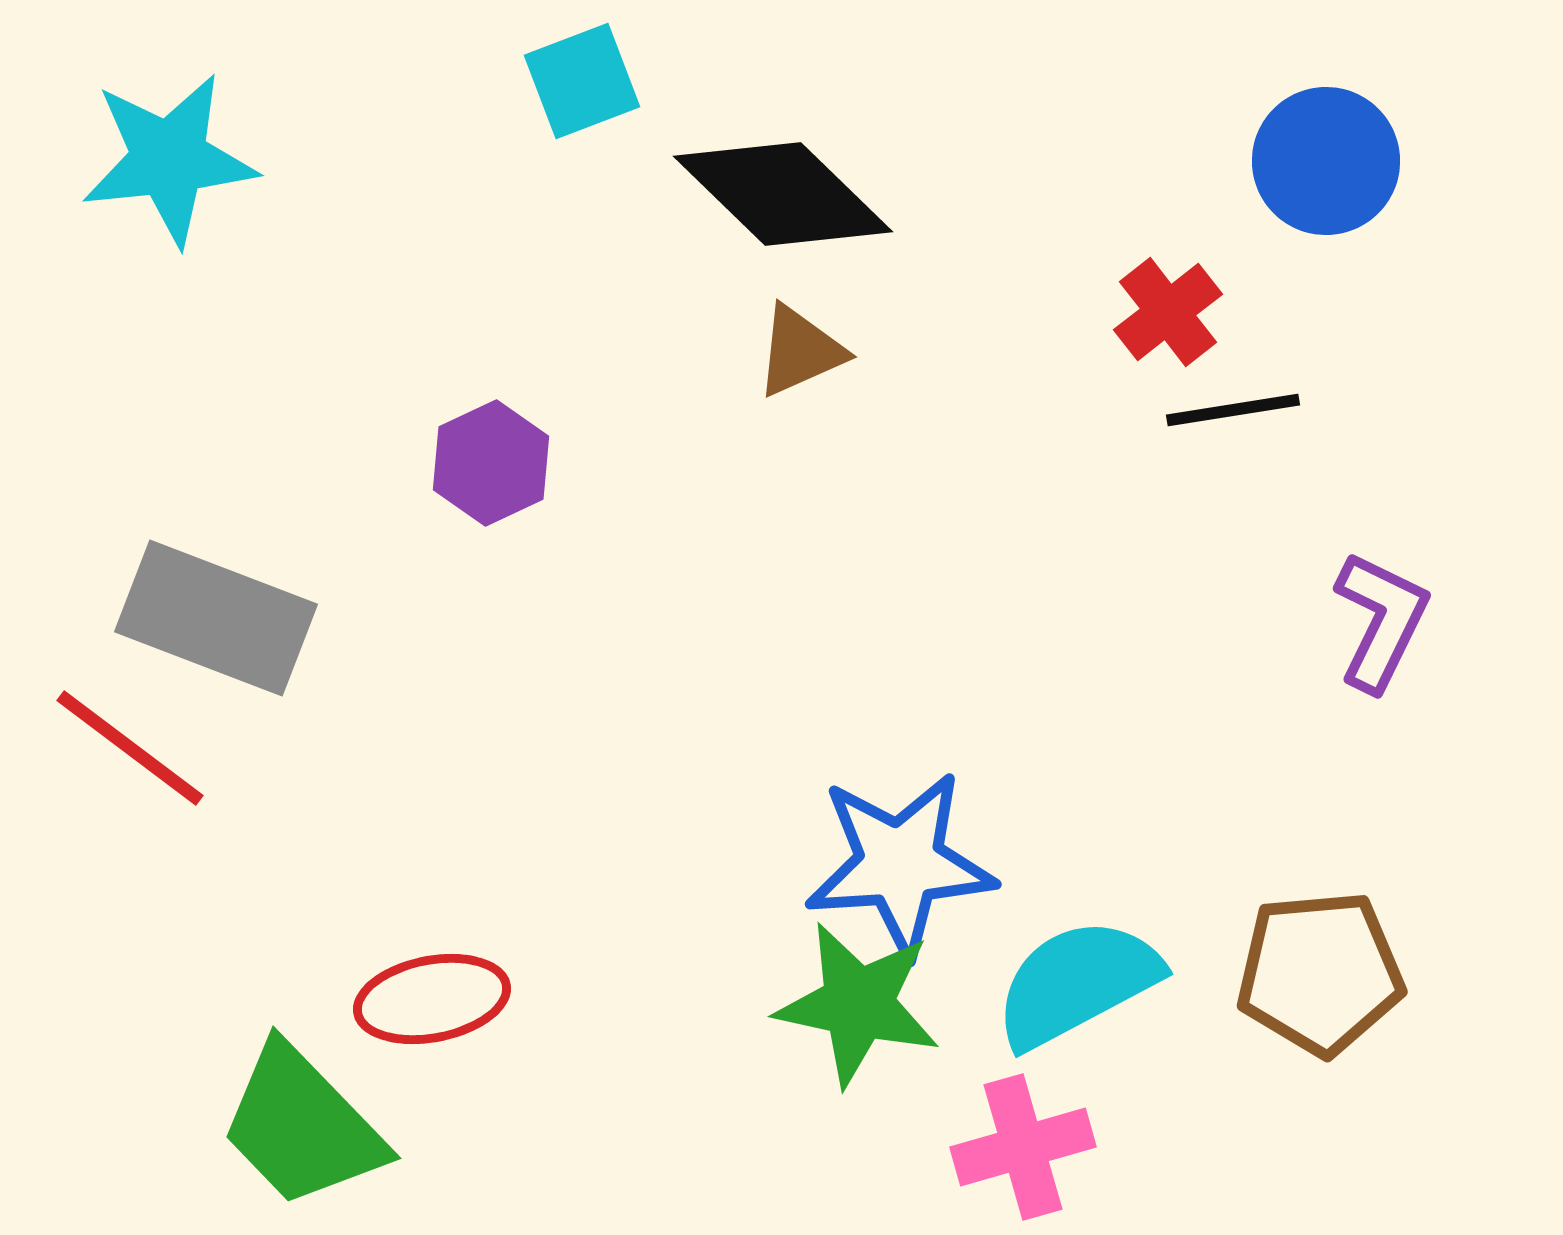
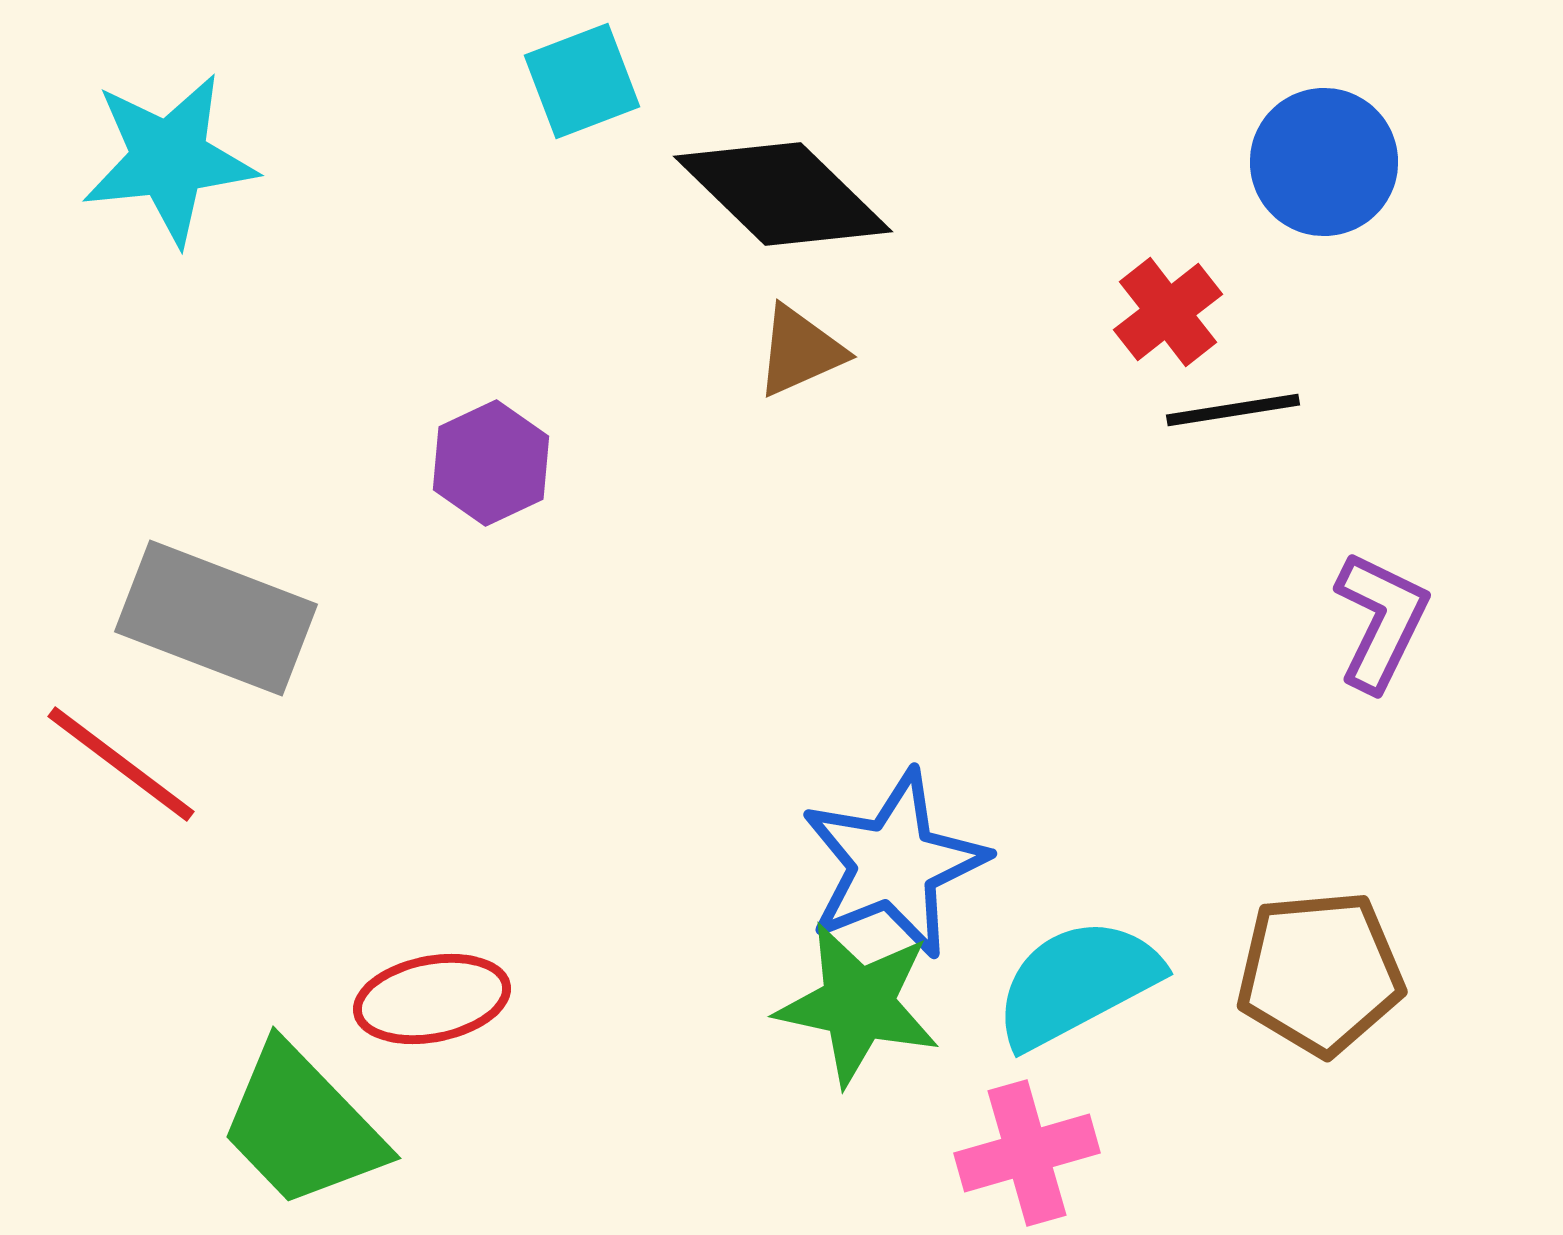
blue circle: moved 2 px left, 1 px down
red line: moved 9 px left, 16 px down
blue star: moved 6 px left; rotated 18 degrees counterclockwise
pink cross: moved 4 px right, 6 px down
